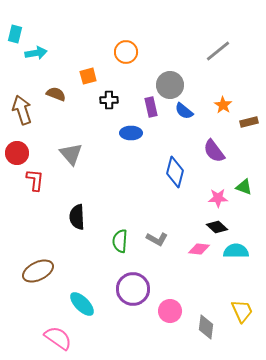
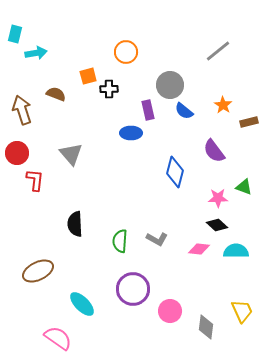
black cross: moved 11 px up
purple rectangle: moved 3 px left, 3 px down
black semicircle: moved 2 px left, 7 px down
black diamond: moved 2 px up
